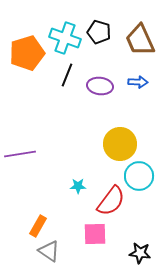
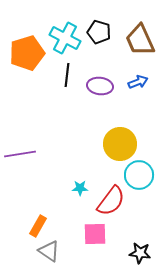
cyan cross: rotated 8 degrees clockwise
black line: rotated 15 degrees counterclockwise
blue arrow: rotated 24 degrees counterclockwise
cyan circle: moved 1 px up
cyan star: moved 2 px right, 2 px down
